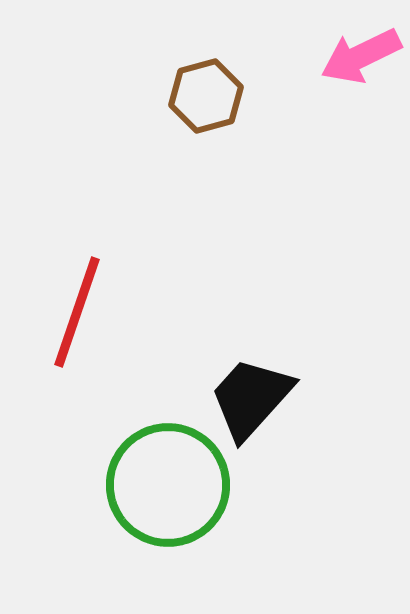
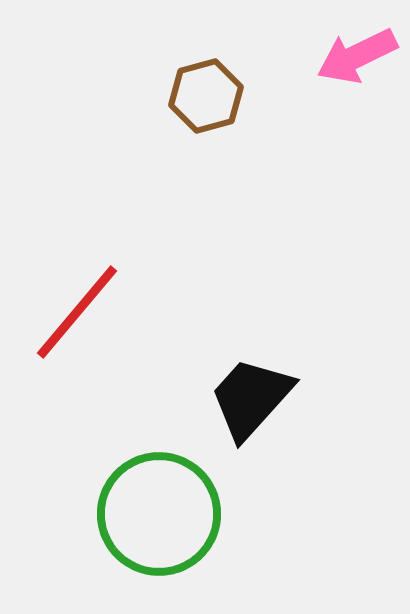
pink arrow: moved 4 px left
red line: rotated 21 degrees clockwise
green circle: moved 9 px left, 29 px down
